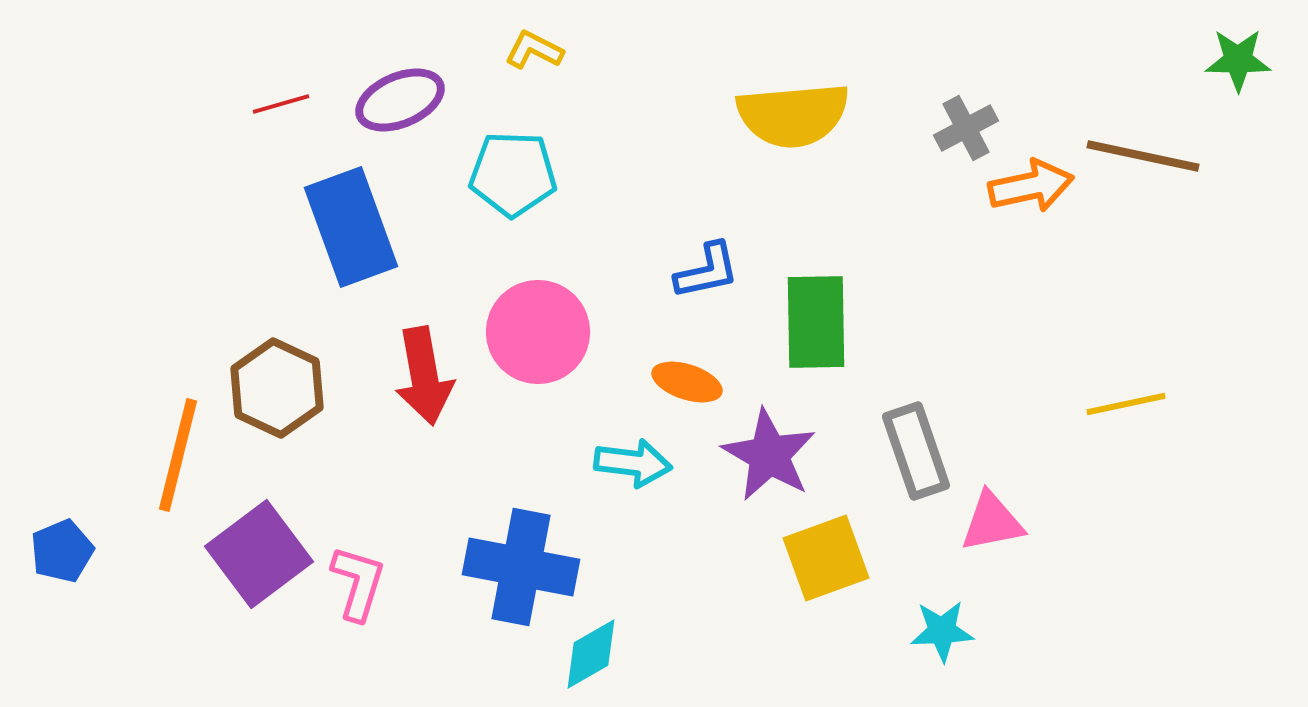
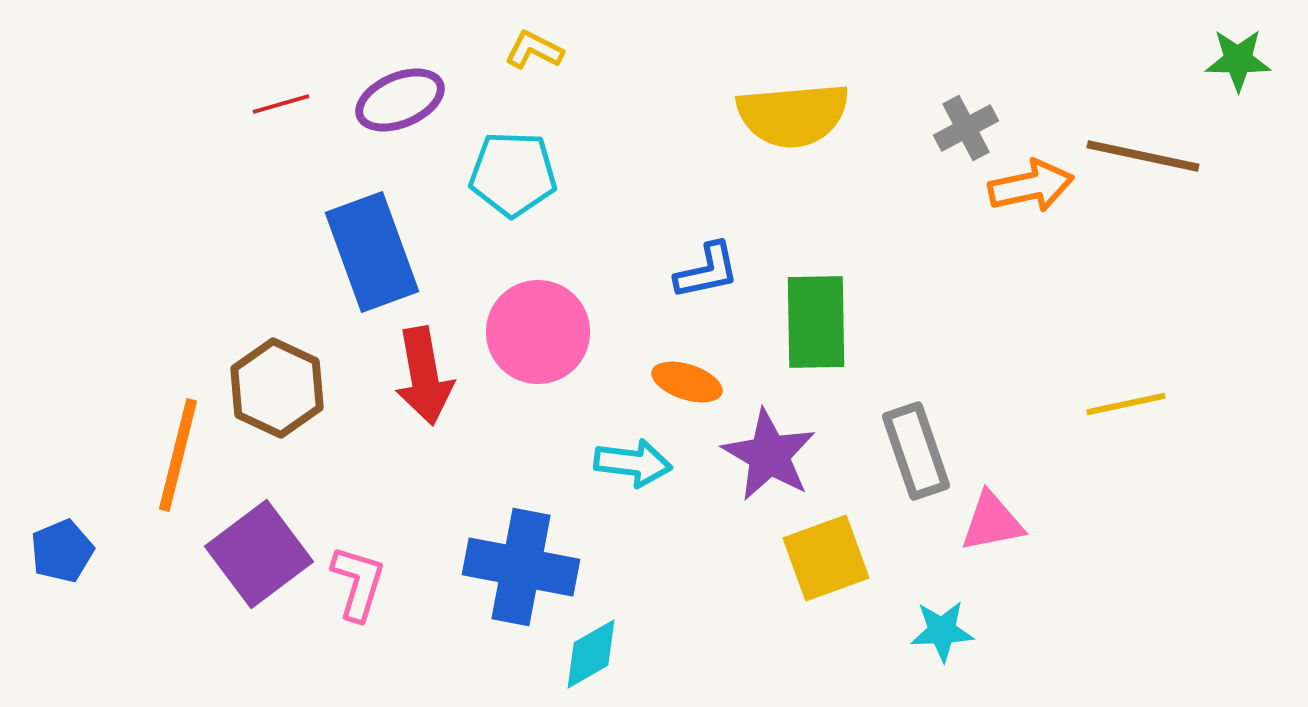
blue rectangle: moved 21 px right, 25 px down
